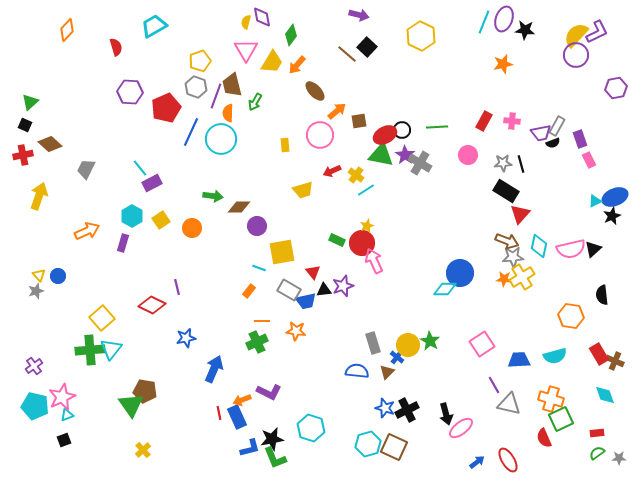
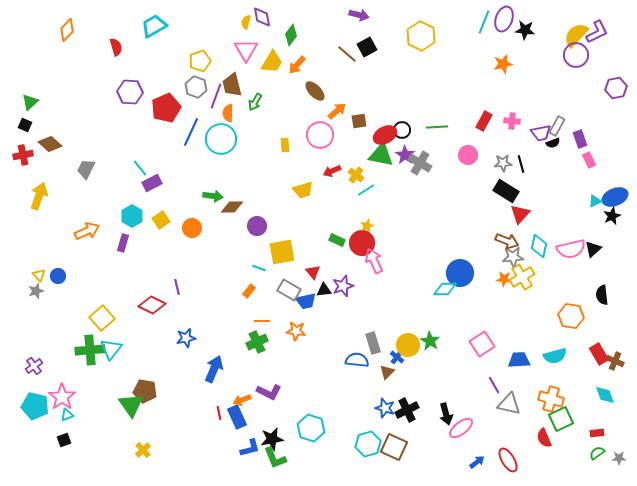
black square at (367, 47): rotated 18 degrees clockwise
brown diamond at (239, 207): moved 7 px left
blue semicircle at (357, 371): moved 11 px up
pink star at (62, 397): rotated 12 degrees counterclockwise
